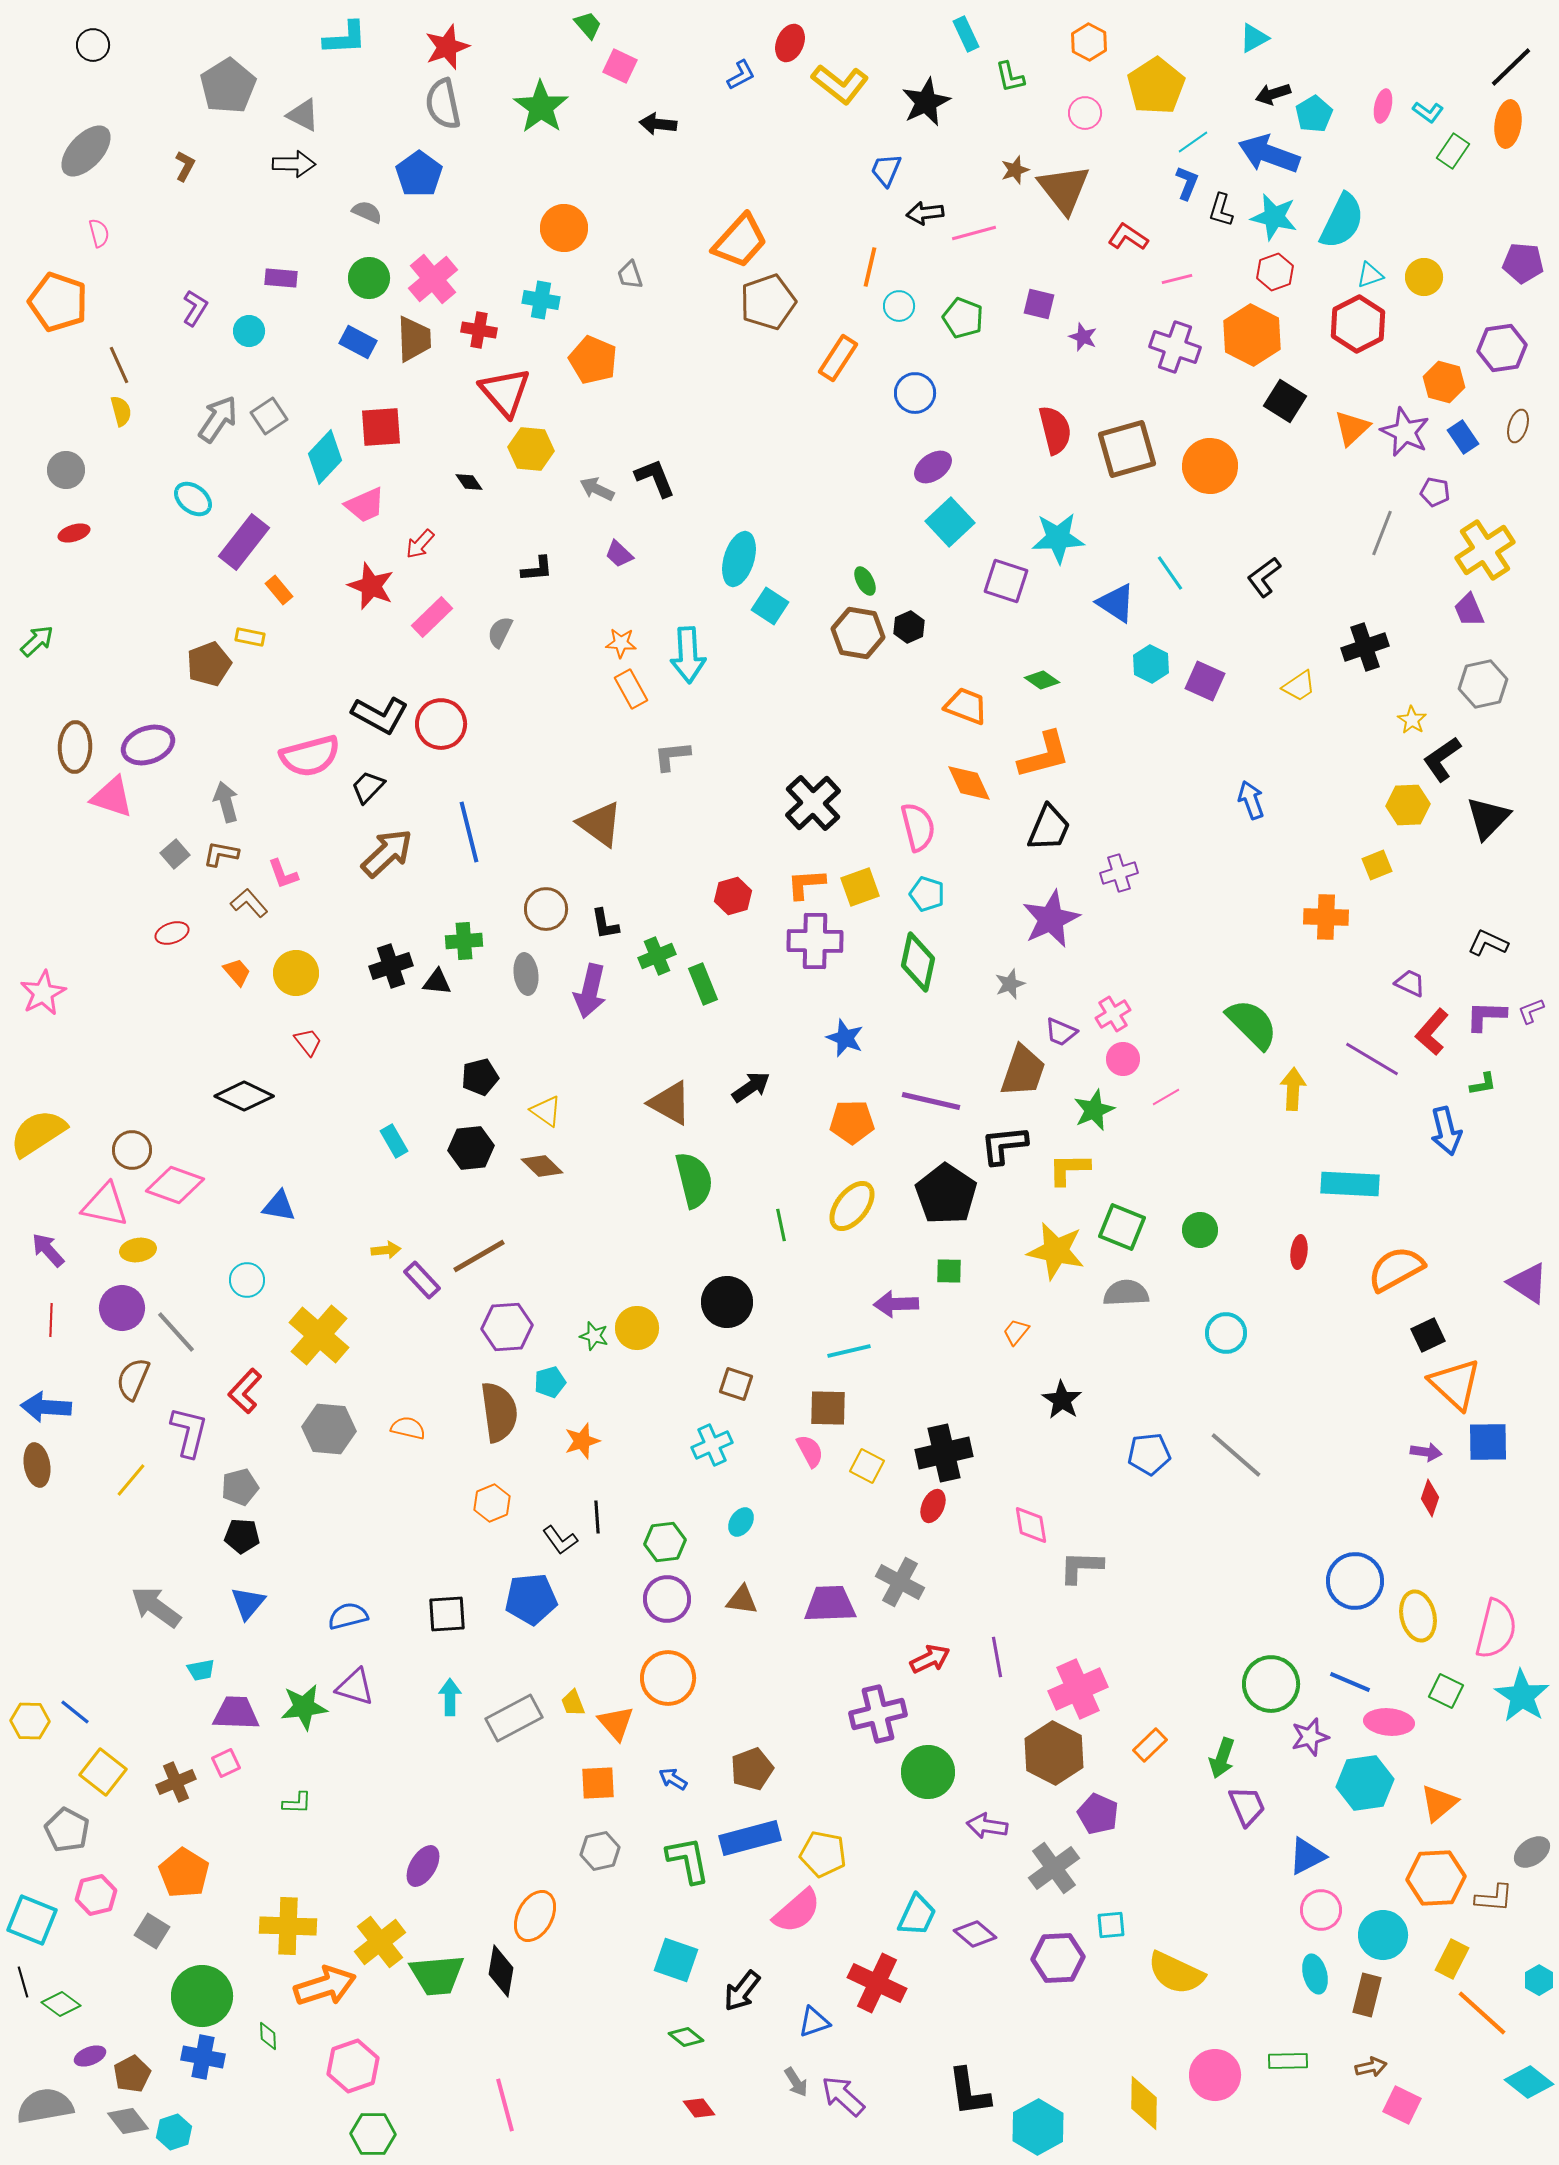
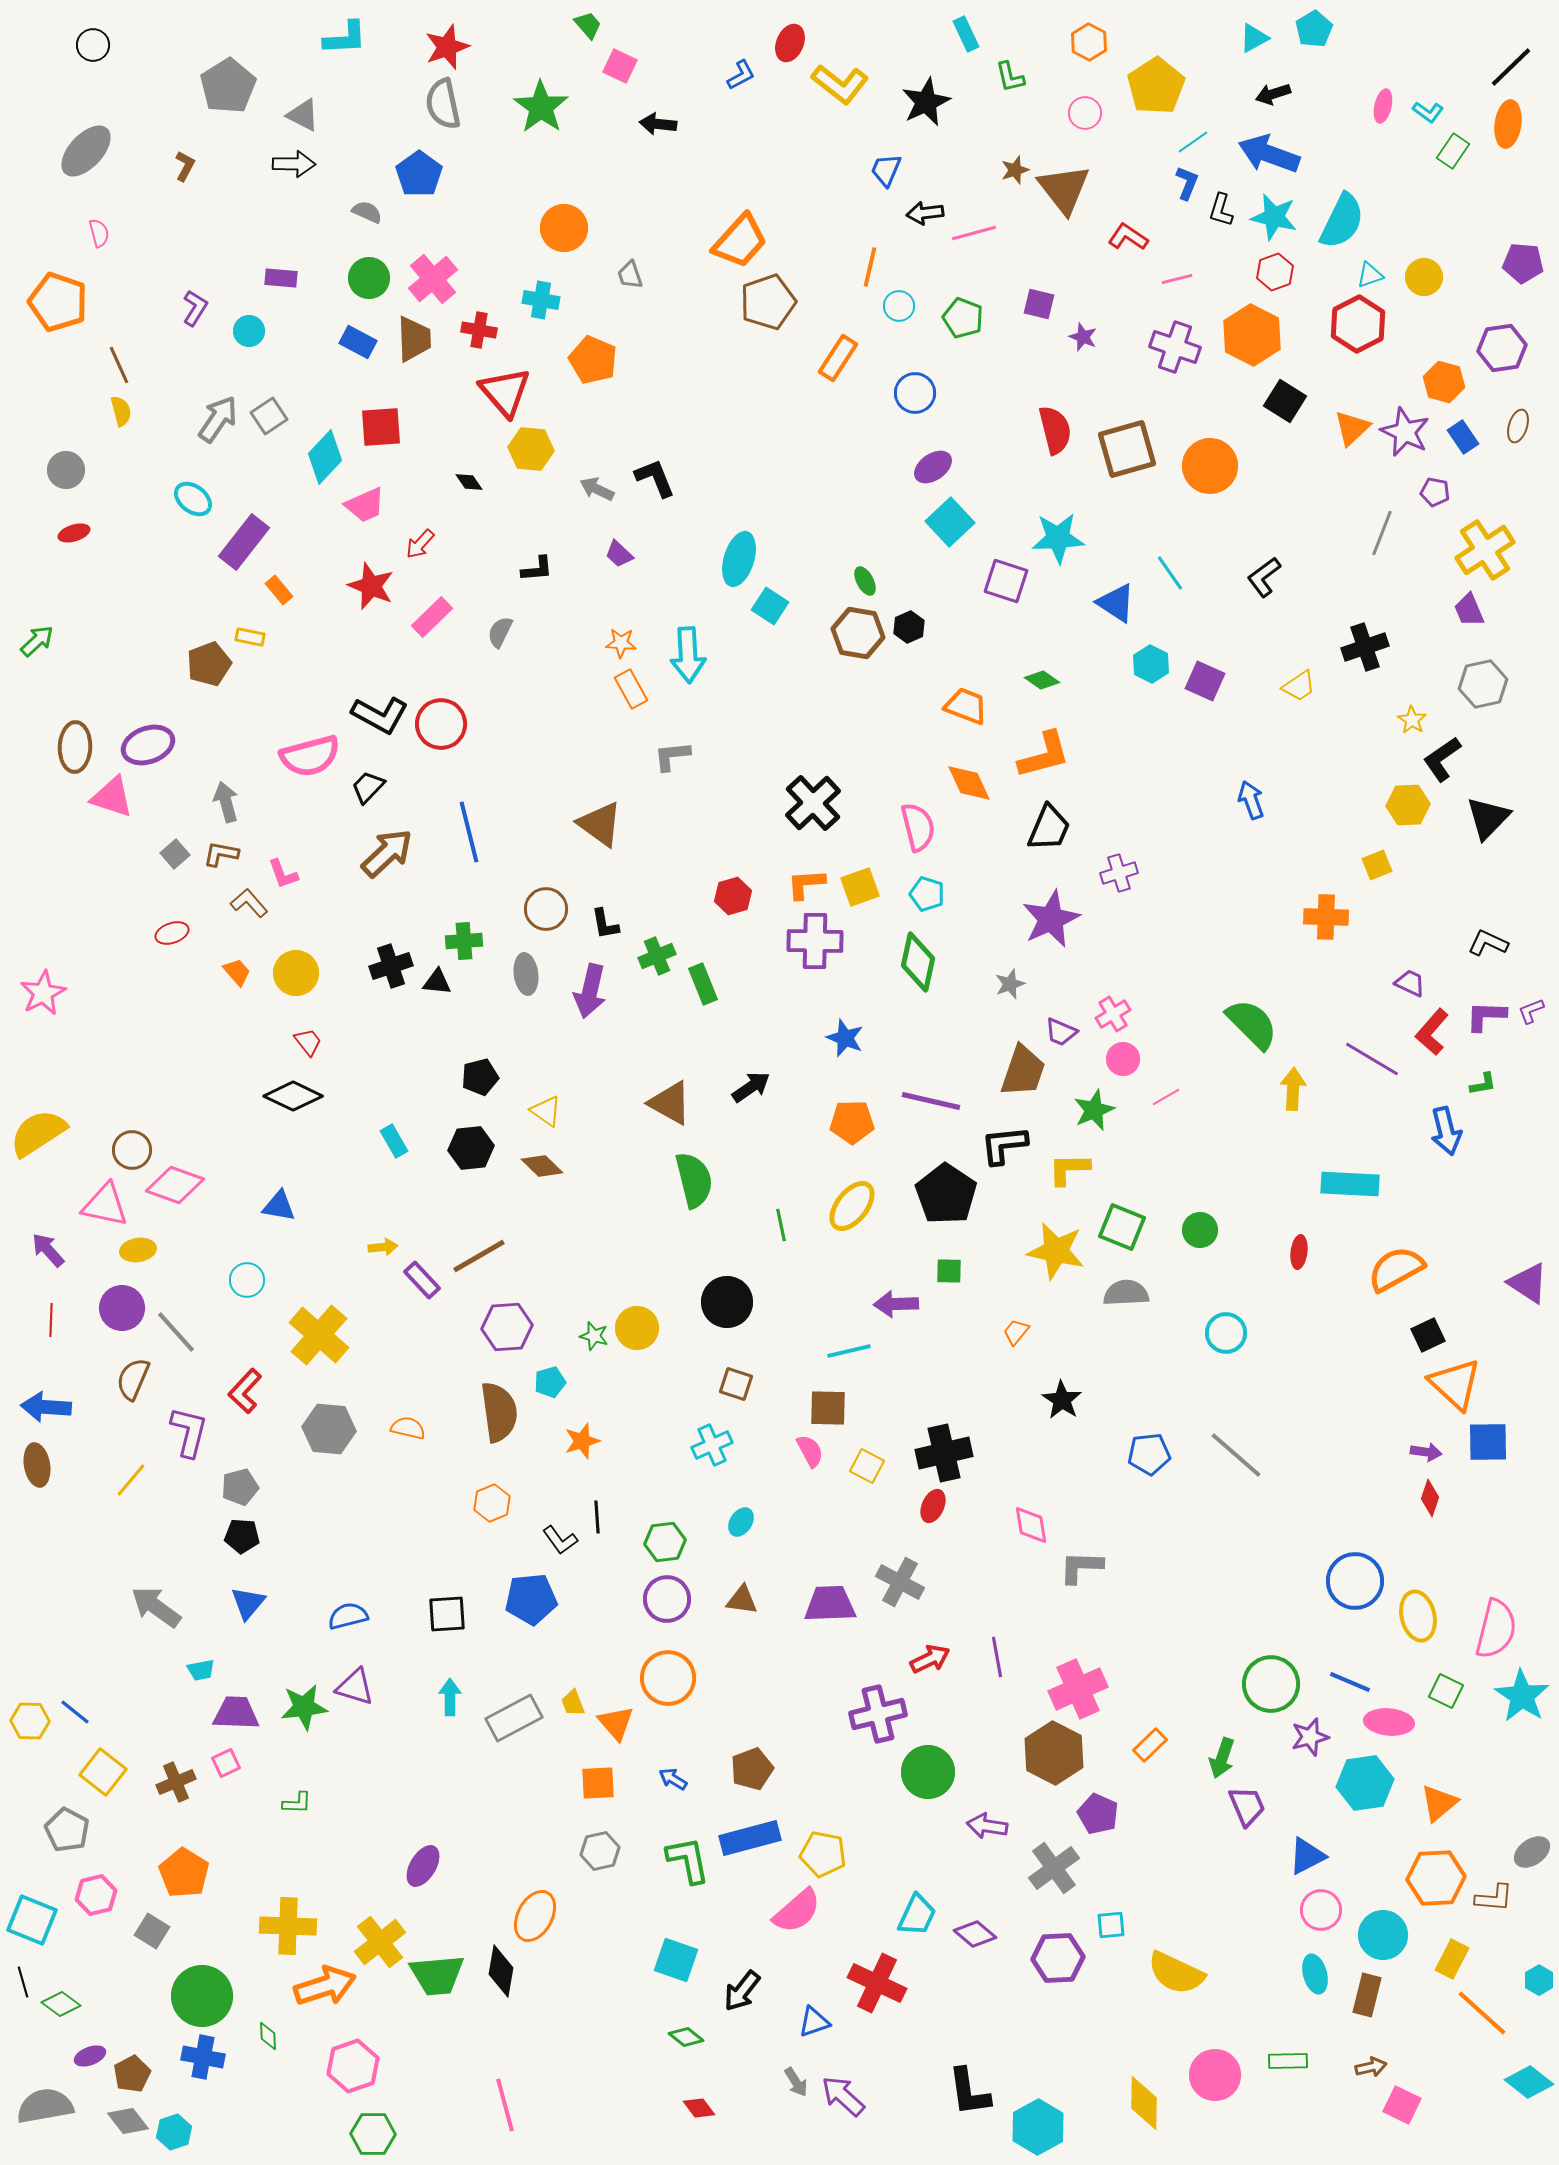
cyan pentagon at (1314, 114): moved 85 px up
black diamond at (244, 1096): moved 49 px right
yellow arrow at (386, 1250): moved 3 px left, 3 px up
